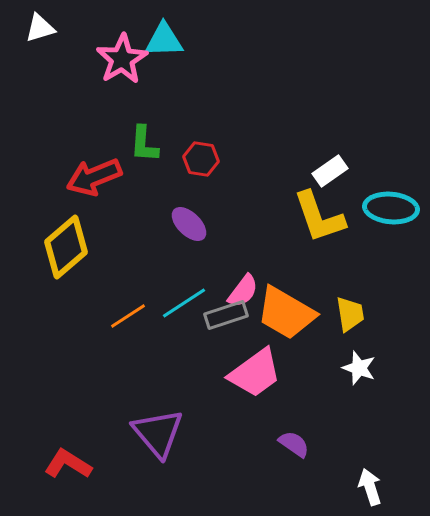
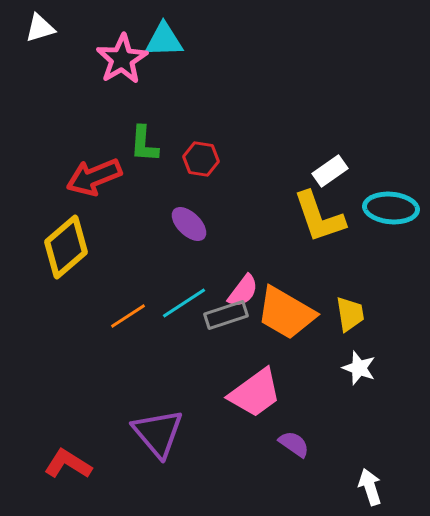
pink trapezoid: moved 20 px down
